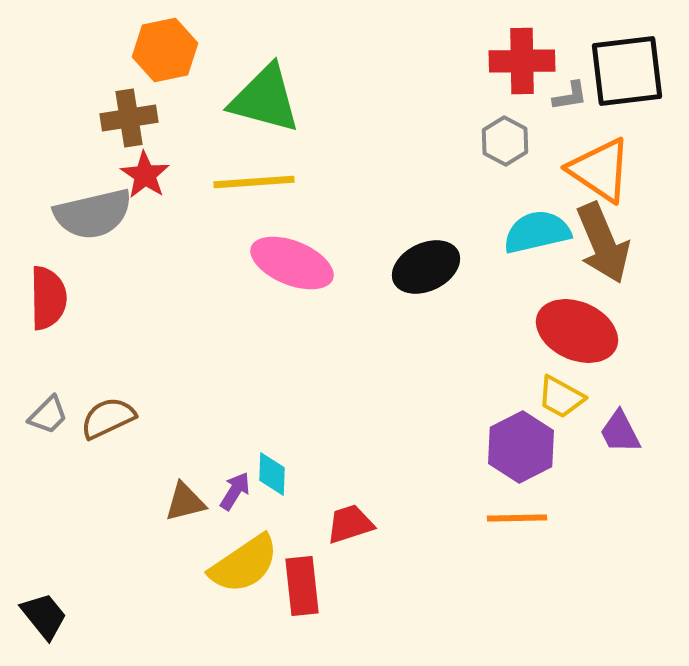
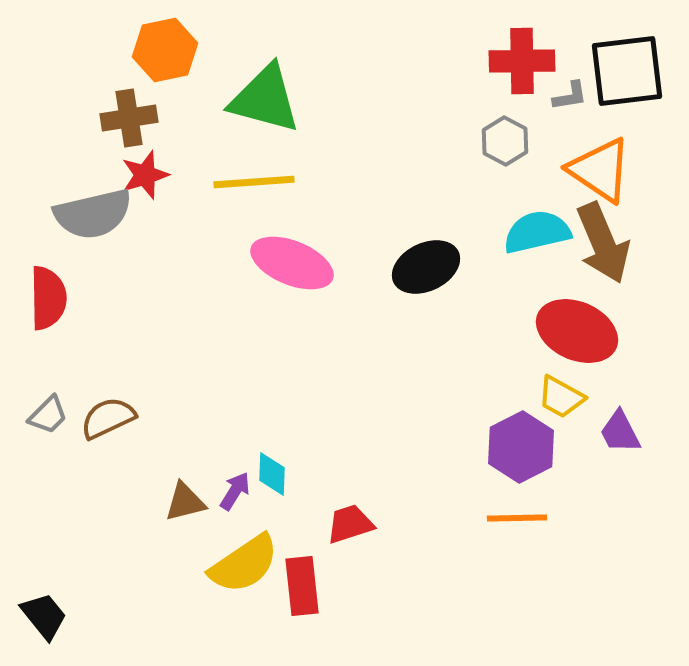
red star: rotated 21 degrees clockwise
